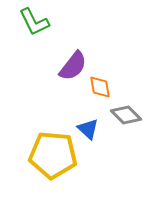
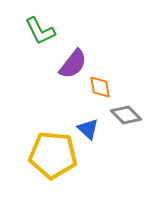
green L-shape: moved 6 px right, 9 px down
purple semicircle: moved 2 px up
